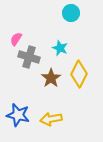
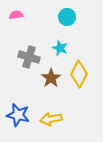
cyan circle: moved 4 px left, 4 px down
pink semicircle: moved 24 px up; rotated 48 degrees clockwise
